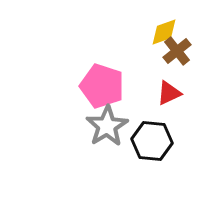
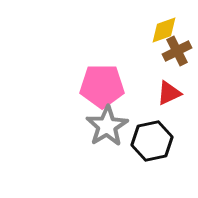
yellow diamond: moved 2 px up
brown cross: rotated 12 degrees clockwise
pink pentagon: rotated 18 degrees counterclockwise
black hexagon: rotated 18 degrees counterclockwise
